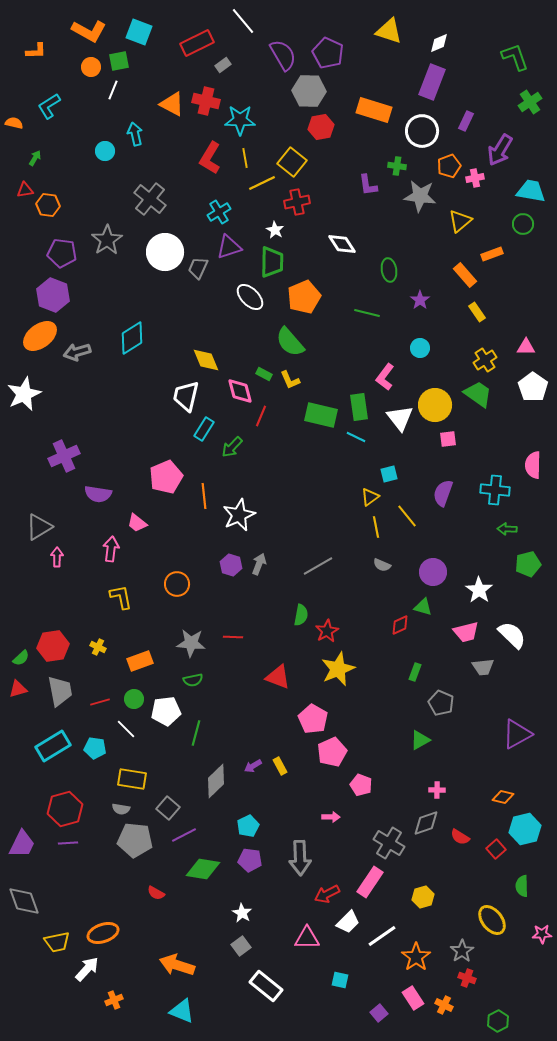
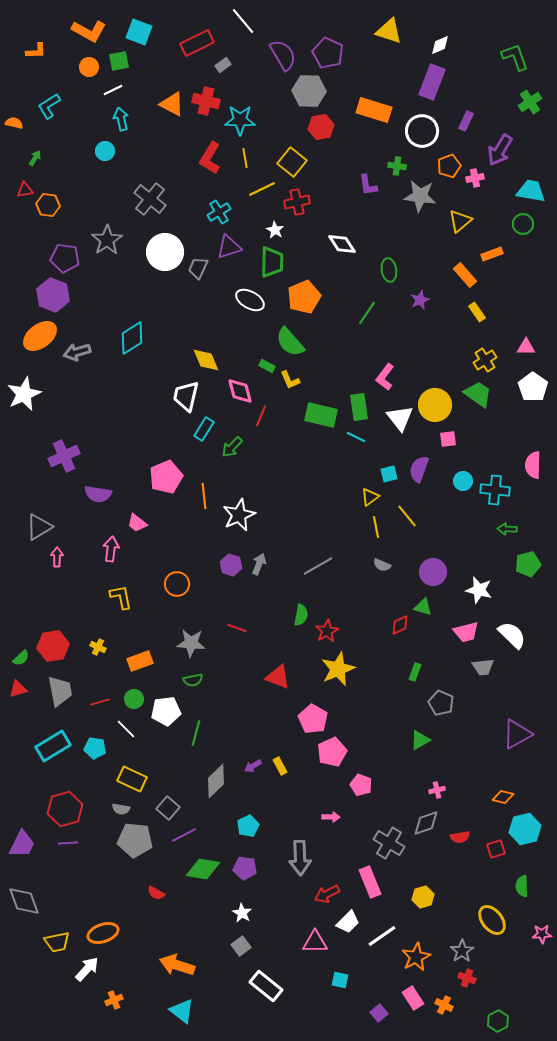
white diamond at (439, 43): moved 1 px right, 2 px down
orange circle at (91, 67): moved 2 px left
white line at (113, 90): rotated 42 degrees clockwise
cyan arrow at (135, 134): moved 14 px left, 15 px up
yellow line at (262, 183): moved 6 px down
purple pentagon at (62, 253): moved 3 px right, 5 px down
white ellipse at (250, 297): moved 3 px down; rotated 16 degrees counterclockwise
purple star at (420, 300): rotated 12 degrees clockwise
green line at (367, 313): rotated 70 degrees counterclockwise
cyan circle at (420, 348): moved 43 px right, 133 px down
green rectangle at (264, 374): moved 3 px right, 8 px up
purple semicircle at (443, 493): moved 24 px left, 24 px up
white star at (479, 590): rotated 20 degrees counterclockwise
red line at (233, 637): moved 4 px right, 9 px up; rotated 18 degrees clockwise
yellow rectangle at (132, 779): rotated 16 degrees clockwise
pink cross at (437, 790): rotated 14 degrees counterclockwise
red semicircle at (460, 837): rotated 42 degrees counterclockwise
red square at (496, 849): rotated 24 degrees clockwise
purple pentagon at (250, 860): moved 5 px left, 8 px down
pink rectangle at (370, 882): rotated 56 degrees counterclockwise
pink triangle at (307, 938): moved 8 px right, 4 px down
orange star at (416, 957): rotated 8 degrees clockwise
cyan triangle at (182, 1011): rotated 16 degrees clockwise
